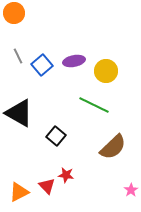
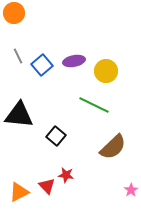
black triangle: moved 2 px down; rotated 24 degrees counterclockwise
